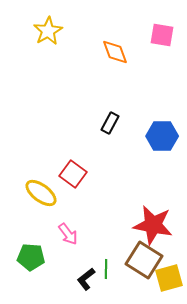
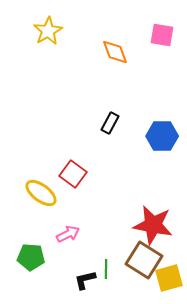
pink arrow: rotated 80 degrees counterclockwise
black L-shape: moved 1 px left, 1 px down; rotated 25 degrees clockwise
